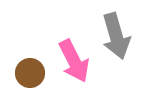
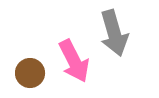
gray arrow: moved 2 px left, 3 px up
